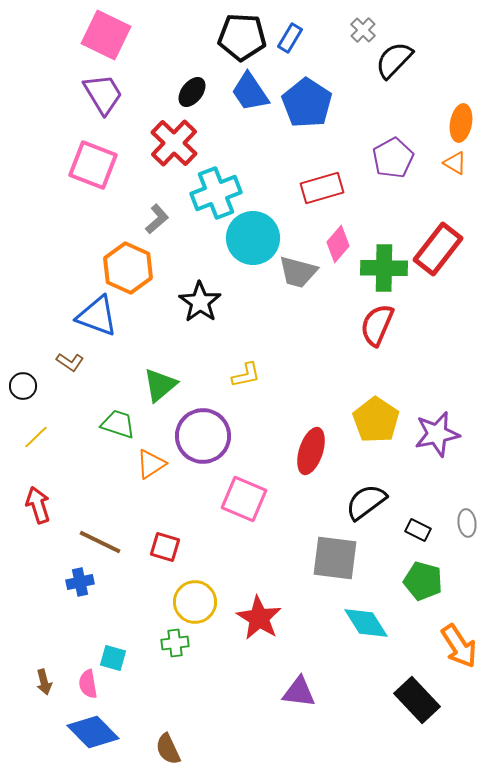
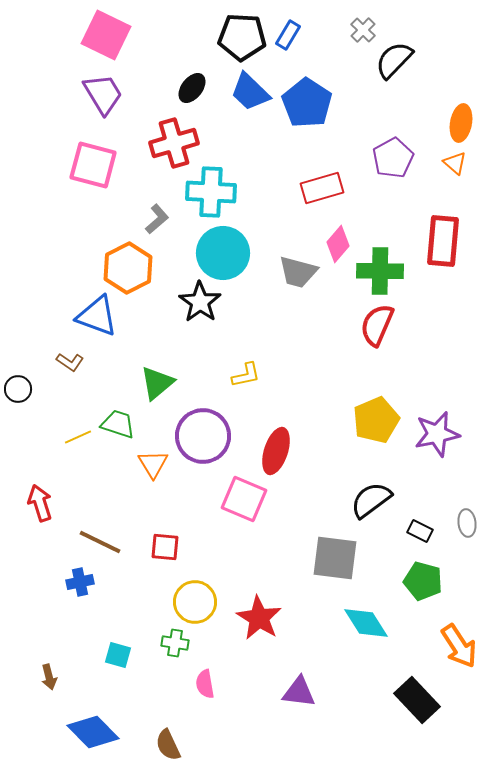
blue rectangle at (290, 38): moved 2 px left, 3 px up
black ellipse at (192, 92): moved 4 px up
blue trapezoid at (250, 92): rotated 12 degrees counterclockwise
red cross at (174, 143): rotated 30 degrees clockwise
orange triangle at (455, 163): rotated 10 degrees clockwise
pink square at (93, 165): rotated 6 degrees counterclockwise
cyan cross at (216, 193): moved 5 px left, 1 px up; rotated 24 degrees clockwise
cyan circle at (253, 238): moved 30 px left, 15 px down
red rectangle at (438, 249): moved 5 px right, 8 px up; rotated 33 degrees counterclockwise
orange hexagon at (128, 268): rotated 9 degrees clockwise
green cross at (384, 268): moved 4 px left, 3 px down
green triangle at (160, 385): moved 3 px left, 2 px up
black circle at (23, 386): moved 5 px left, 3 px down
yellow pentagon at (376, 420): rotated 15 degrees clockwise
yellow line at (36, 437): moved 42 px right; rotated 20 degrees clockwise
red ellipse at (311, 451): moved 35 px left
orange triangle at (151, 464): moved 2 px right; rotated 28 degrees counterclockwise
black semicircle at (366, 502): moved 5 px right, 2 px up
red arrow at (38, 505): moved 2 px right, 2 px up
black rectangle at (418, 530): moved 2 px right, 1 px down
red square at (165, 547): rotated 12 degrees counterclockwise
green cross at (175, 643): rotated 16 degrees clockwise
cyan square at (113, 658): moved 5 px right, 3 px up
brown arrow at (44, 682): moved 5 px right, 5 px up
pink semicircle at (88, 684): moved 117 px right
brown semicircle at (168, 749): moved 4 px up
